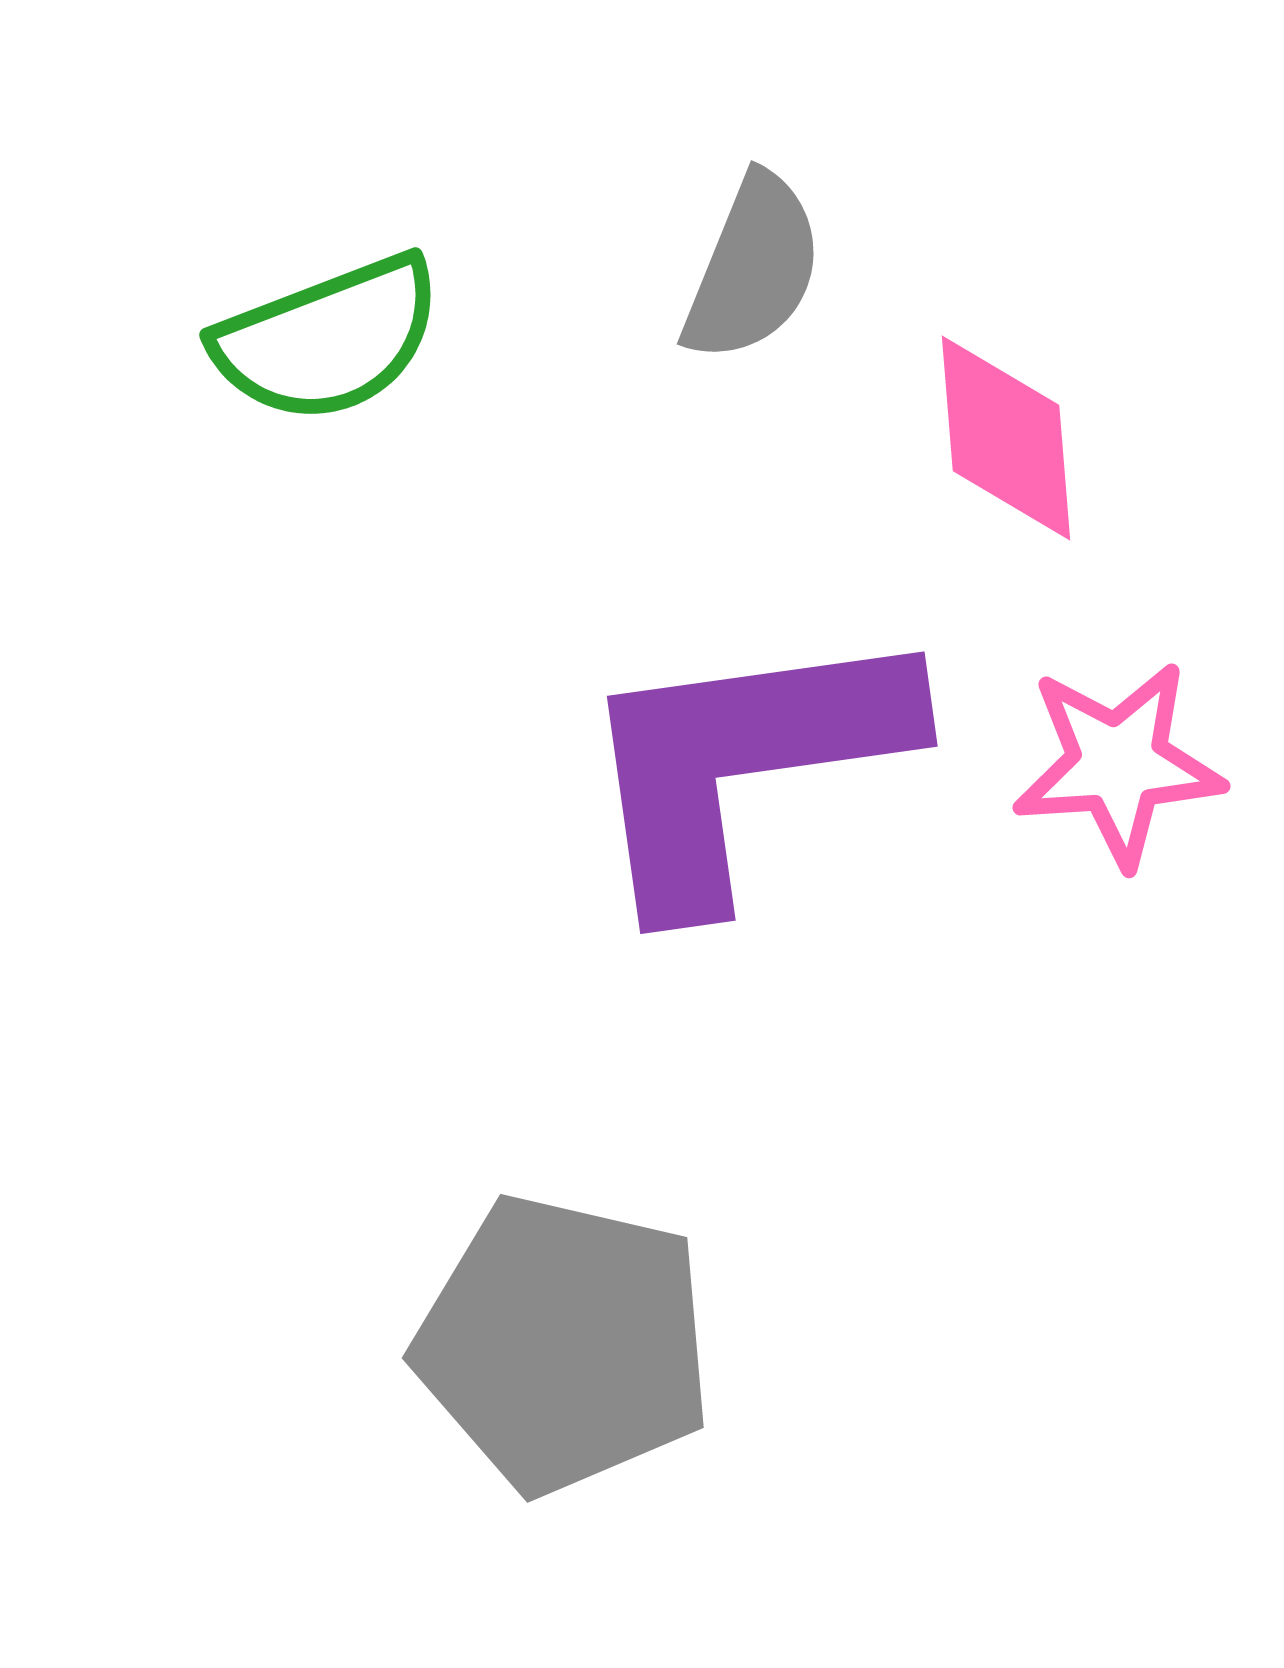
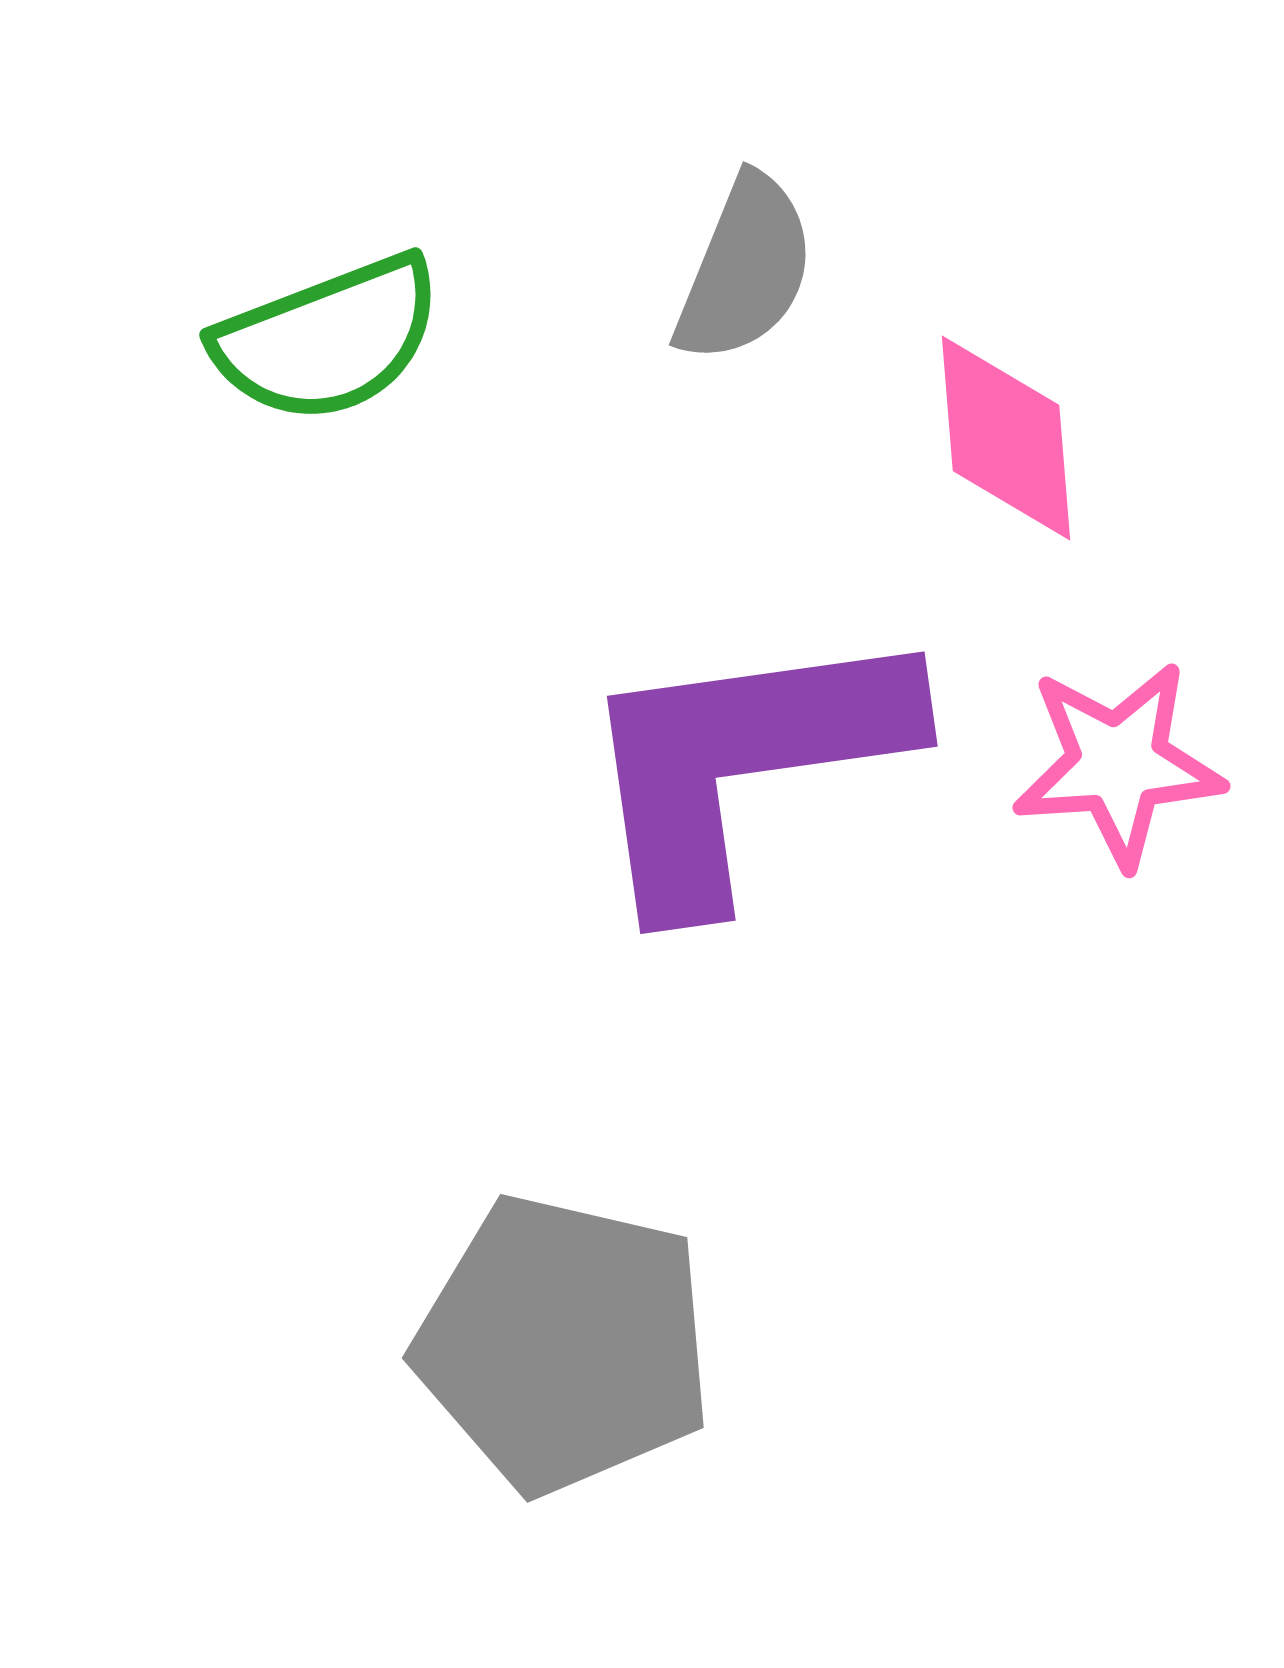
gray semicircle: moved 8 px left, 1 px down
